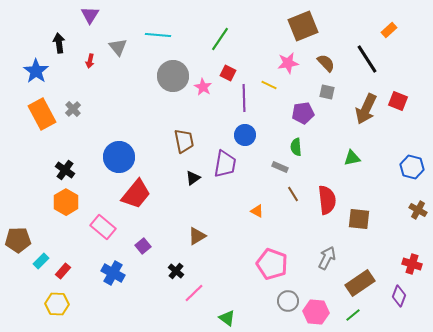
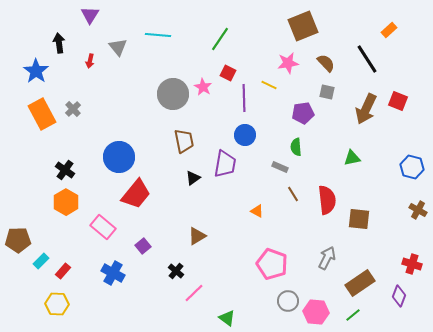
gray circle at (173, 76): moved 18 px down
